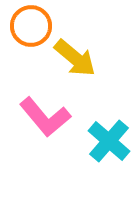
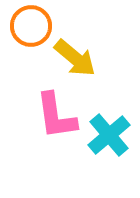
pink L-shape: moved 11 px right, 1 px up; rotated 32 degrees clockwise
cyan cross: moved 6 px up; rotated 9 degrees clockwise
